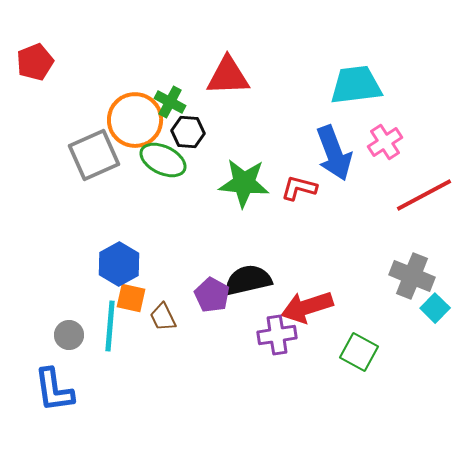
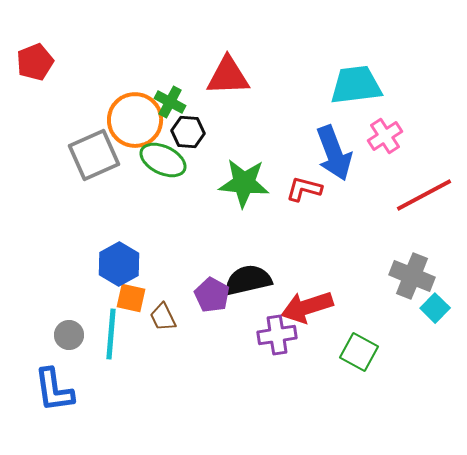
pink cross: moved 6 px up
red L-shape: moved 5 px right, 1 px down
cyan line: moved 1 px right, 8 px down
